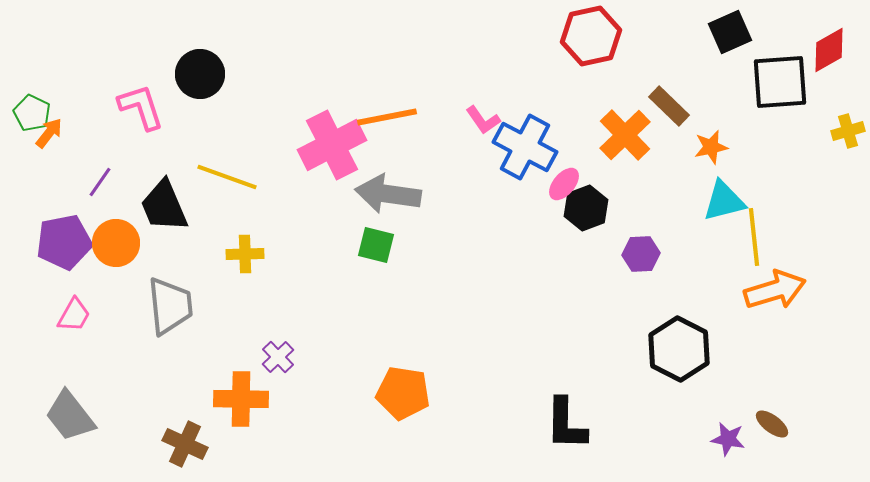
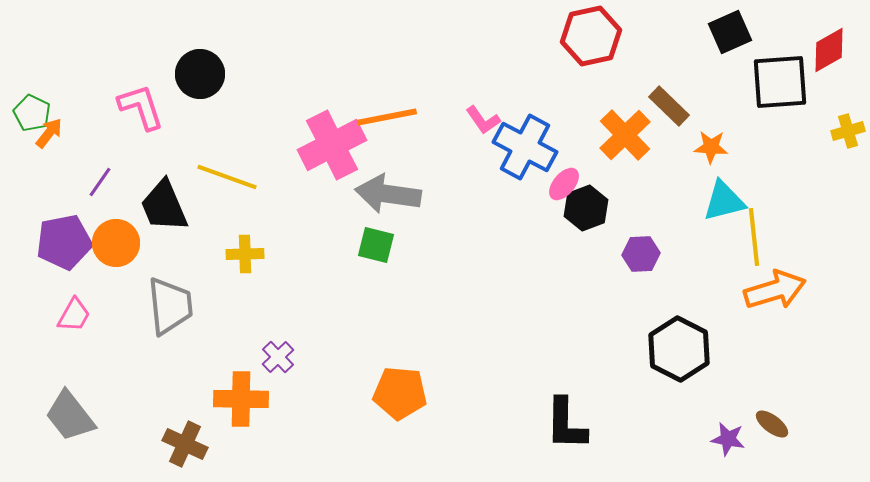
orange star at (711, 147): rotated 16 degrees clockwise
orange pentagon at (403, 393): moved 3 px left; rotated 4 degrees counterclockwise
